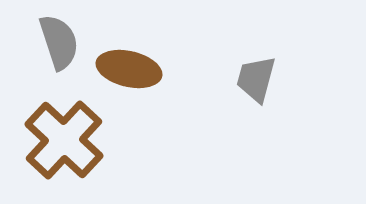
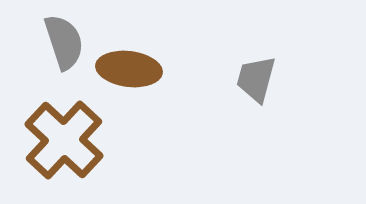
gray semicircle: moved 5 px right
brown ellipse: rotated 6 degrees counterclockwise
